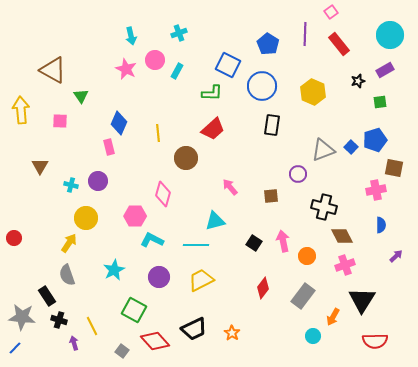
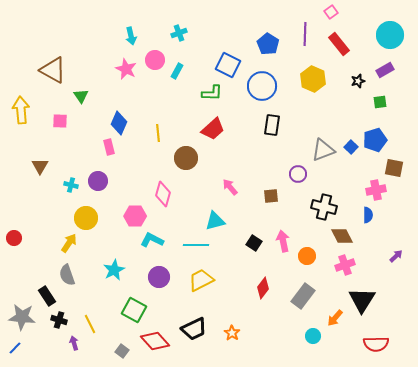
yellow hexagon at (313, 92): moved 13 px up
blue semicircle at (381, 225): moved 13 px left, 10 px up
orange arrow at (333, 317): moved 2 px right, 1 px down; rotated 12 degrees clockwise
yellow line at (92, 326): moved 2 px left, 2 px up
red semicircle at (375, 341): moved 1 px right, 3 px down
